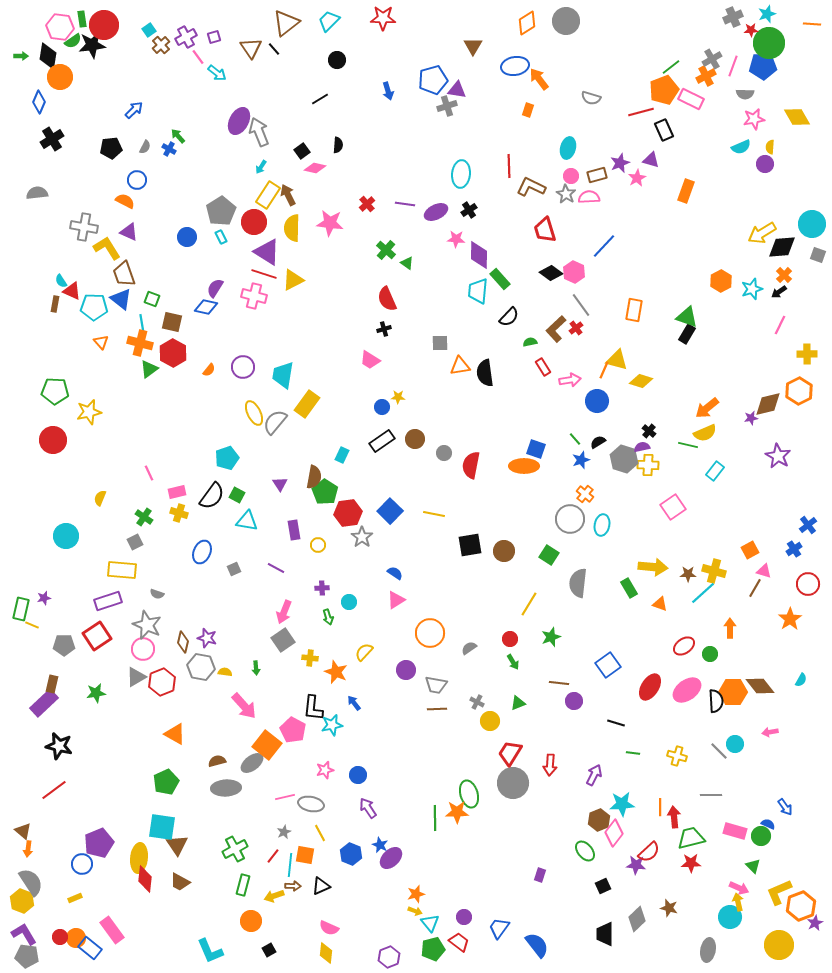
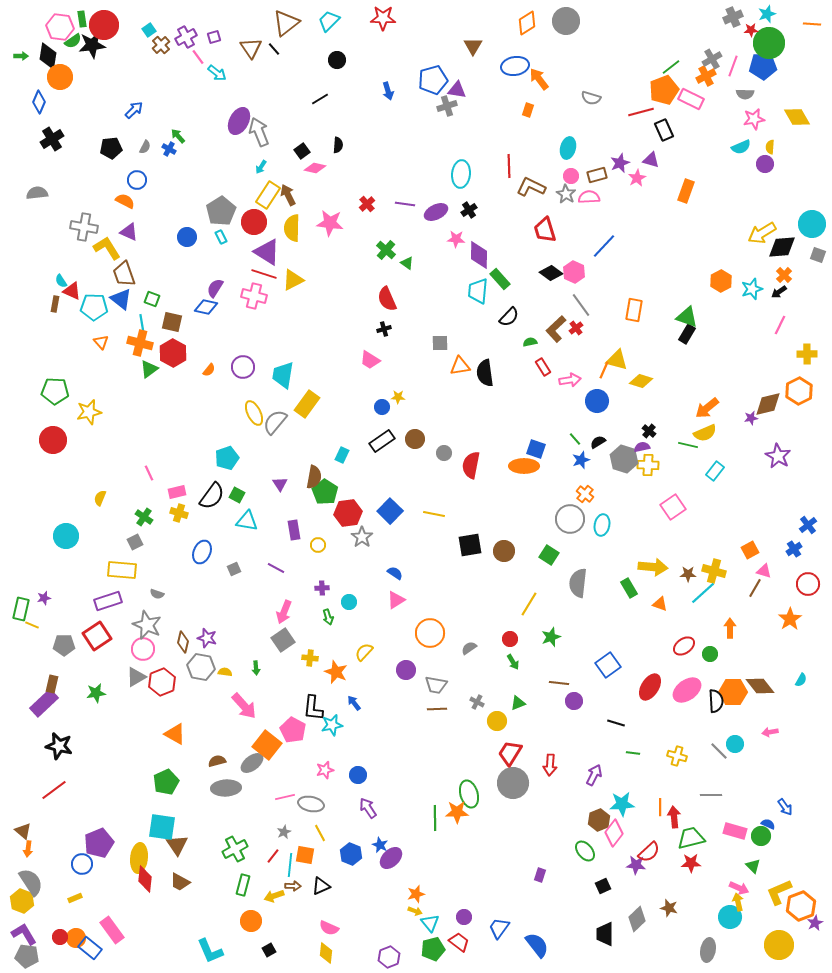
yellow circle at (490, 721): moved 7 px right
